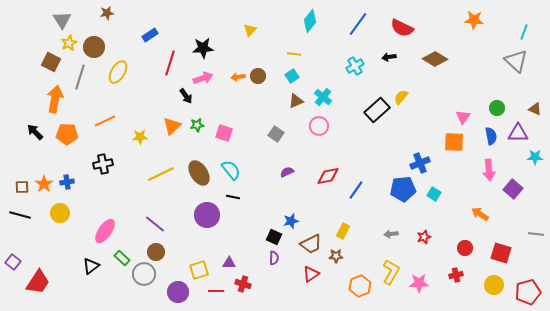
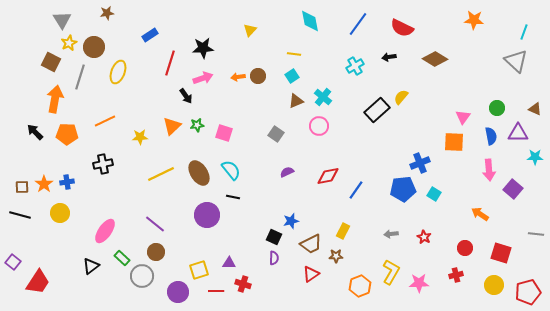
cyan diamond at (310, 21): rotated 50 degrees counterclockwise
yellow ellipse at (118, 72): rotated 10 degrees counterclockwise
red star at (424, 237): rotated 24 degrees counterclockwise
gray circle at (144, 274): moved 2 px left, 2 px down
